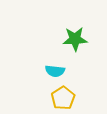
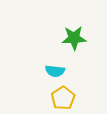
green star: moved 1 px left, 1 px up
